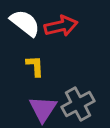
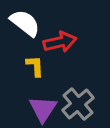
red arrow: moved 1 px left, 16 px down
gray cross: rotated 12 degrees counterclockwise
